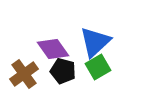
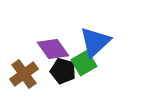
green square: moved 14 px left, 4 px up
